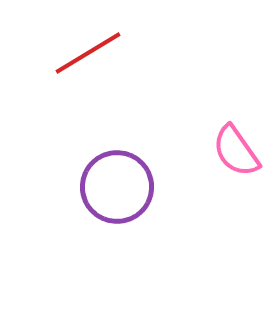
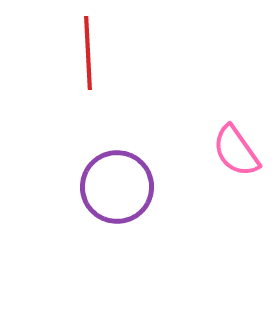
red line: rotated 62 degrees counterclockwise
